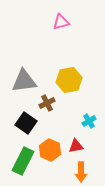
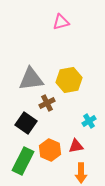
gray triangle: moved 7 px right, 2 px up
orange arrow: moved 1 px down
